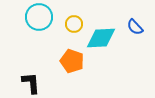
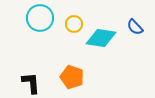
cyan circle: moved 1 px right, 1 px down
cyan diamond: rotated 12 degrees clockwise
orange pentagon: moved 16 px down
